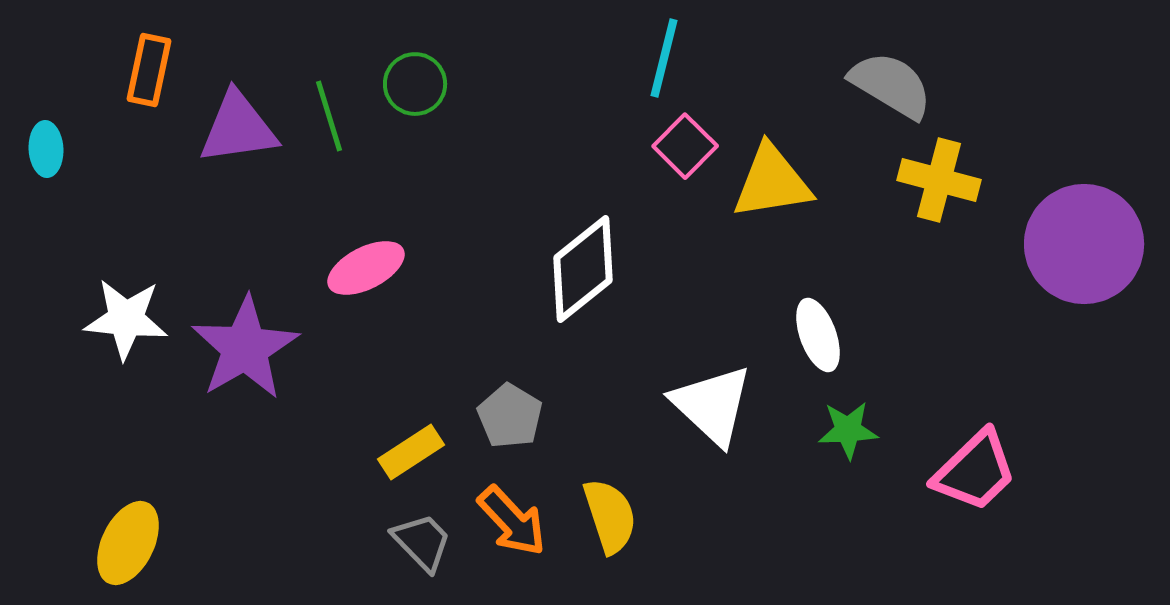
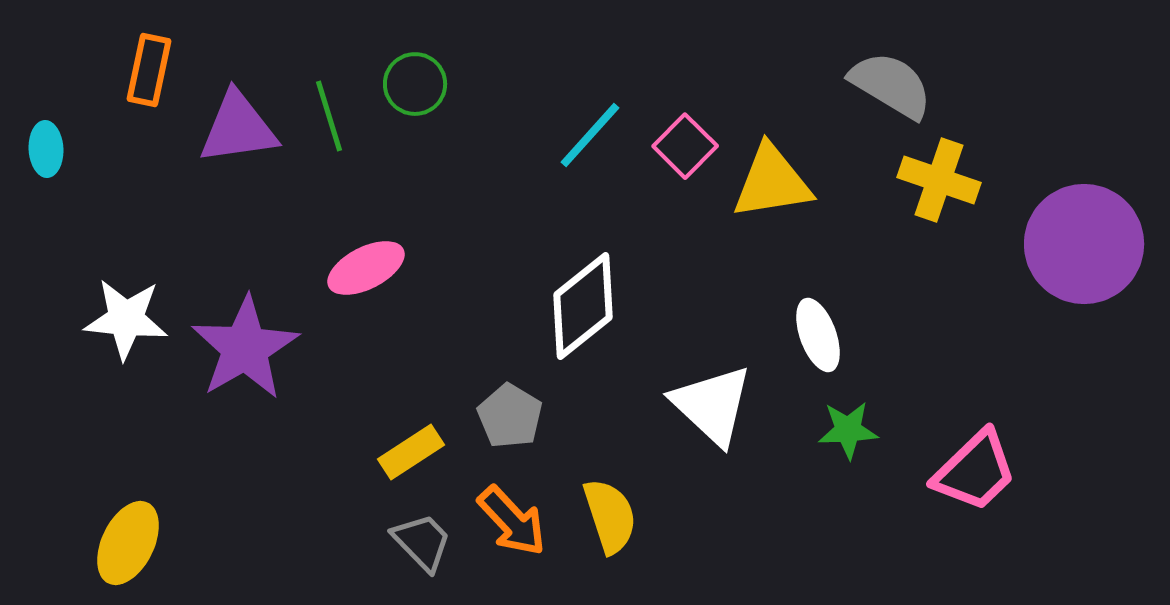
cyan line: moved 74 px left, 77 px down; rotated 28 degrees clockwise
yellow cross: rotated 4 degrees clockwise
white diamond: moved 37 px down
